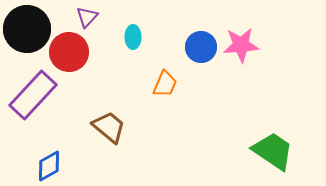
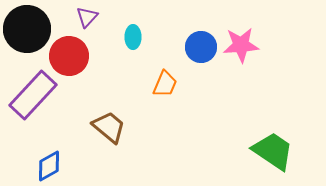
red circle: moved 4 px down
